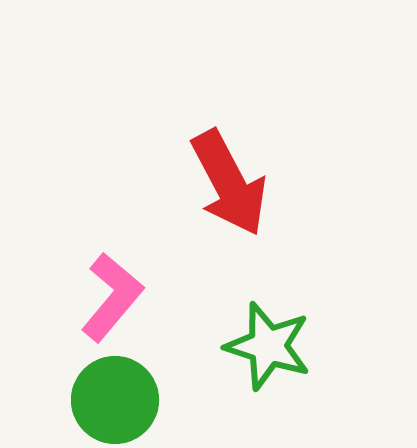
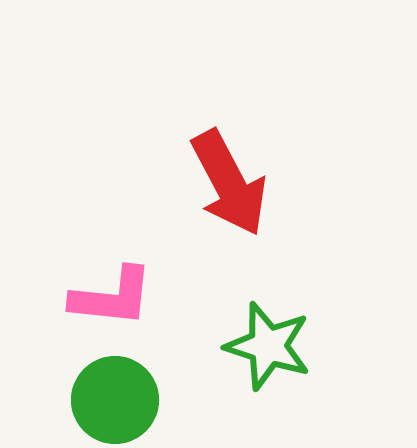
pink L-shape: rotated 56 degrees clockwise
